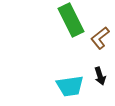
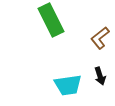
green rectangle: moved 20 px left
cyan trapezoid: moved 2 px left, 1 px up
